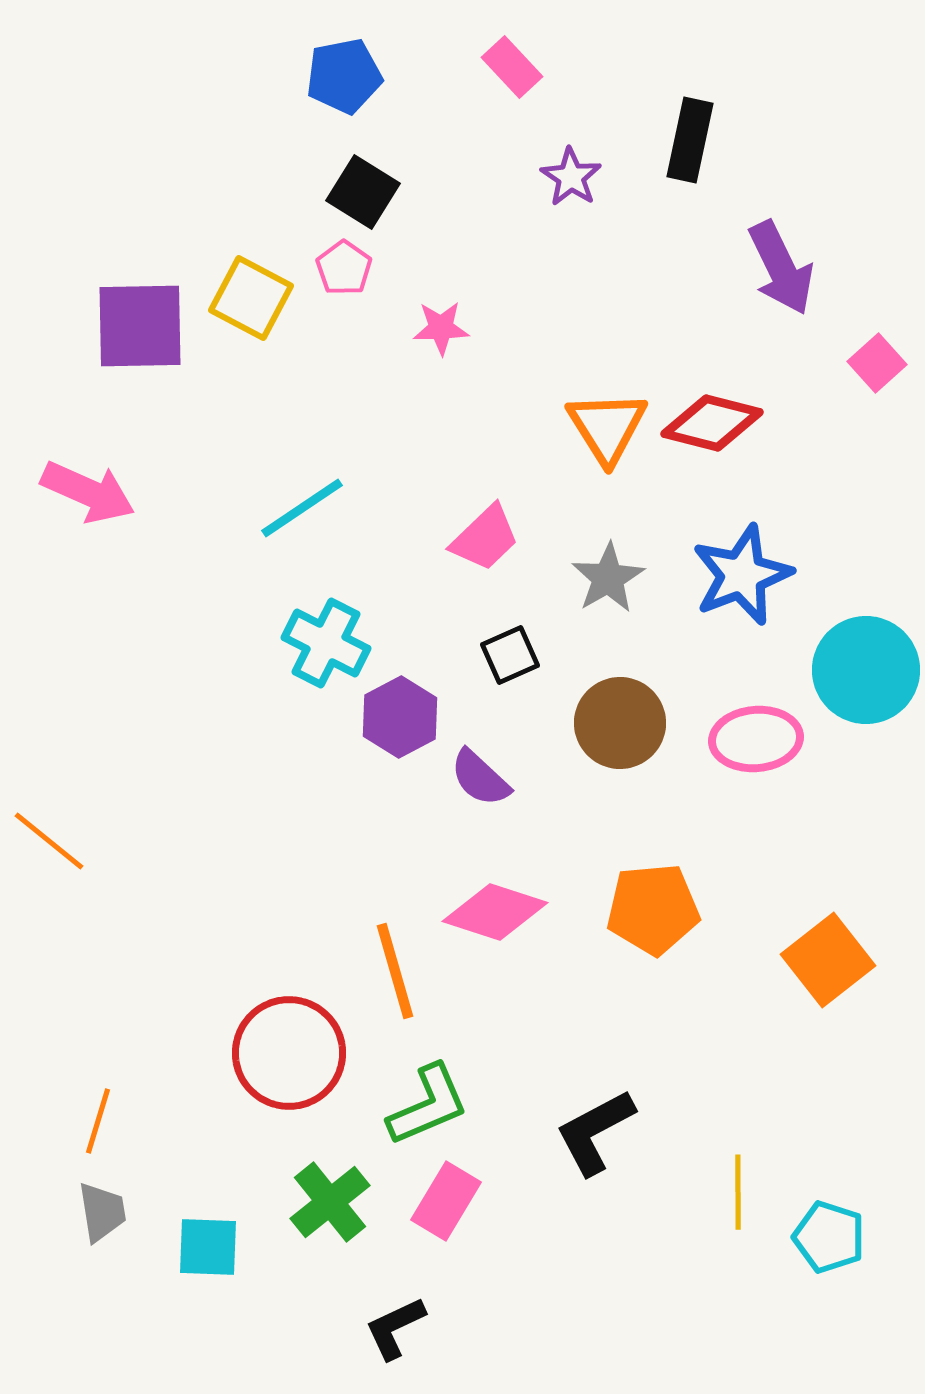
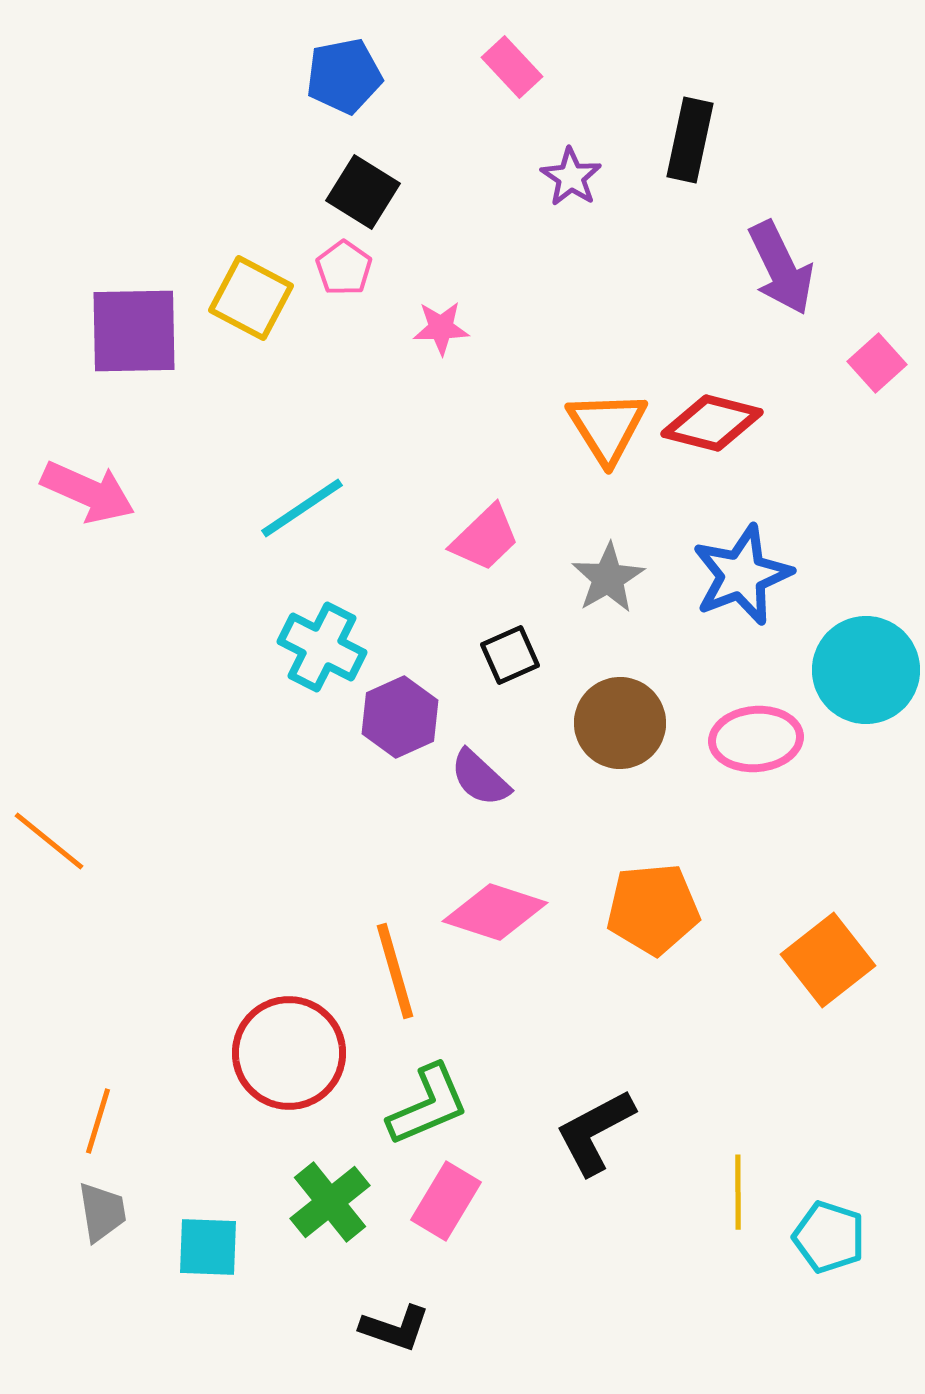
purple square at (140, 326): moved 6 px left, 5 px down
cyan cross at (326, 643): moved 4 px left, 4 px down
purple hexagon at (400, 717): rotated 4 degrees clockwise
black L-shape at (395, 1328): rotated 136 degrees counterclockwise
